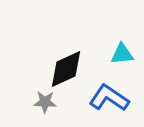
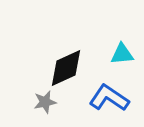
black diamond: moved 1 px up
gray star: rotated 15 degrees counterclockwise
